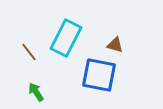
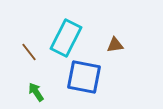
brown triangle: rotated 24 degrees counterclockwise
blue square: moved 15 px left, 2 px down
